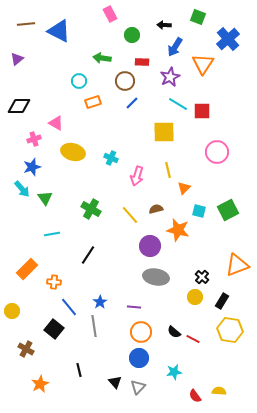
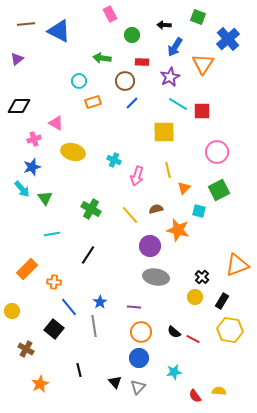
cyan cross at (111, 158): moved 3 px right, 2 px down
green square at (228, 210): moved 9 px left, 20 px up
